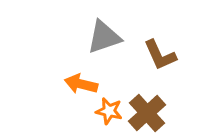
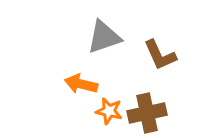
brown cross: rotated 30 degrees clockwise
